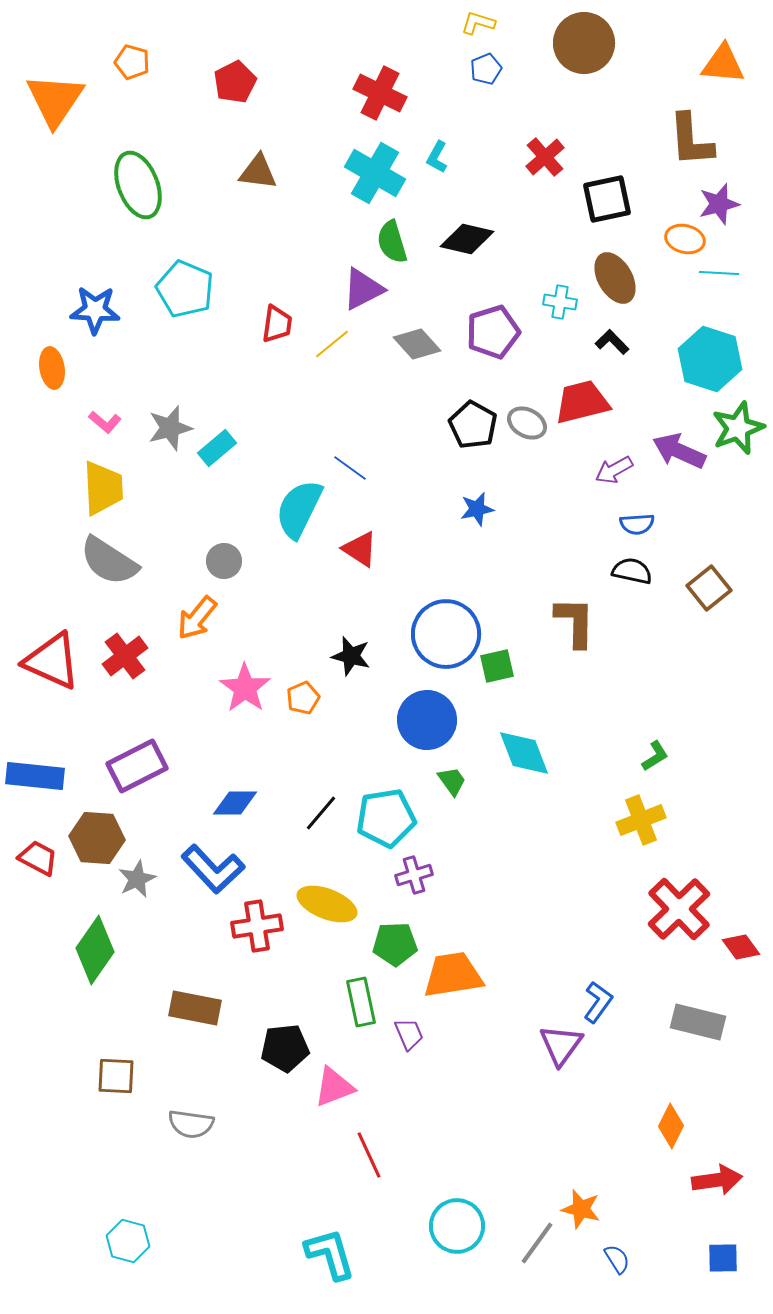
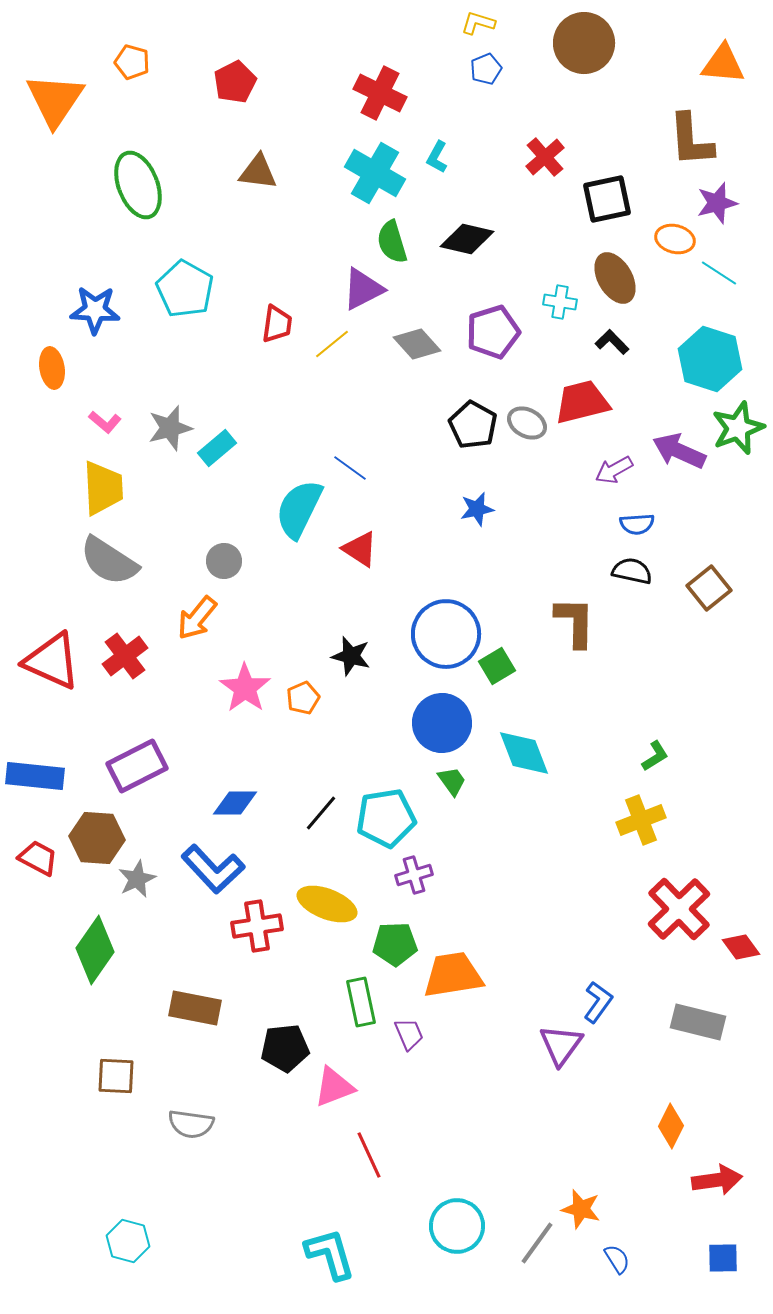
purple star at (719, 204): moved 2 px left, 1 px up
orange ellipse at (685, 239): moved 10 px left
cyan line at (719, 273): rotated 30 degrees clockwise
cyan pentagon at (185, 289): rotated 6 degrees clockwise
green square at (497, 666): rotated 18 degrees counterclockwise
blue circle at (427, 720): moved 15 px right, 3 px down
